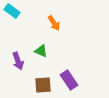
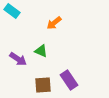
orange arrow: rotated 84 degrees clockwise
purple arrow: moved 2 px up; rotated 36 degrees counterclockwise
